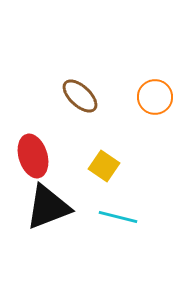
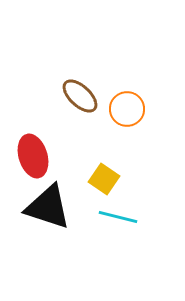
orange circle: moved 28 px left, 12 px down
yellow square: moved 13 px down
black triangle: rotated 39 degrees clockwise
